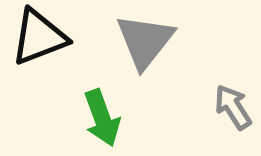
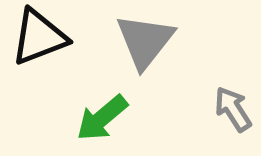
gray arrow: moved 2 px down
green arrow: rotated 70 degrees clockwise
